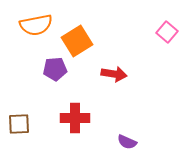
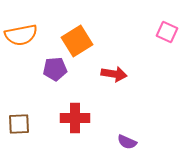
orange semicircle: moved 15 px left, 10 px down
pink square: rotated 15 degrees counterclockwise
